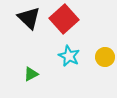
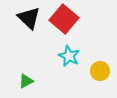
red square: rotated 8 degrees counterclockwise
yellow circle: moved 5 px left, 14 px down
green triangle: moved 5 px left, 7 px down
